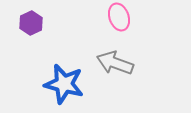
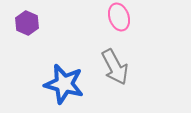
purple hexagon: moved 4 px left; rotated 10 degrees counterclockwise
gray arrow: moved 4 px down; rotated 138 degrees counterclockwise
